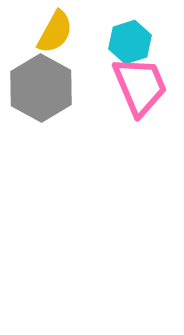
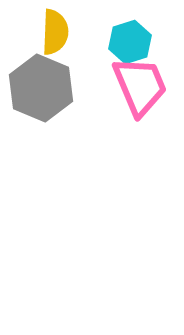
yellow semicircle: rotated 27 degrees counterclockwise
gray hexagon: rotated 6 degrees counterclockwise
